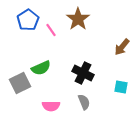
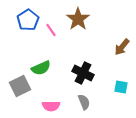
gray square: moved 3 px down
